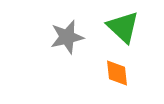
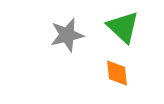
gray star: moved 2 px up
